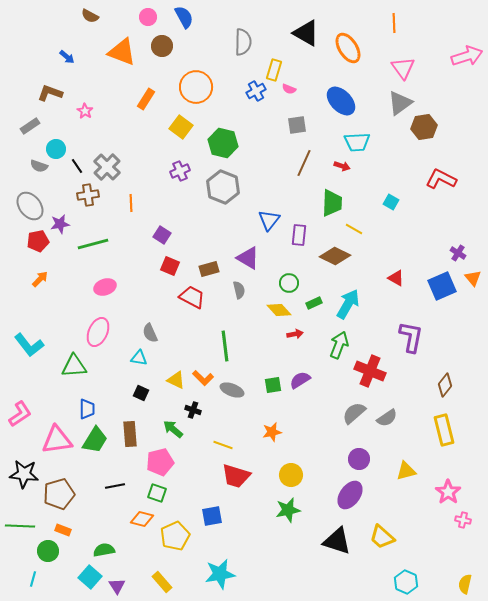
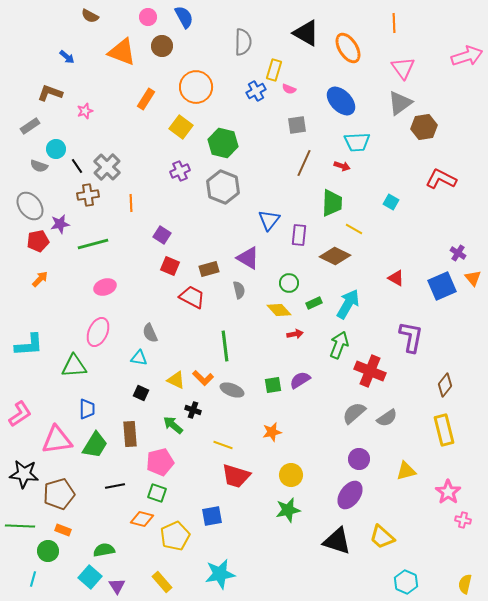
pink star at (85, 111): rotated 21 degrees clockwise
cyan L-shape at (29, 345): rotated 56 degrees counterclockwise
green arrow at (173, 429): moved 4 px up
green trapezoid at (95, 440): moved 5 px down
